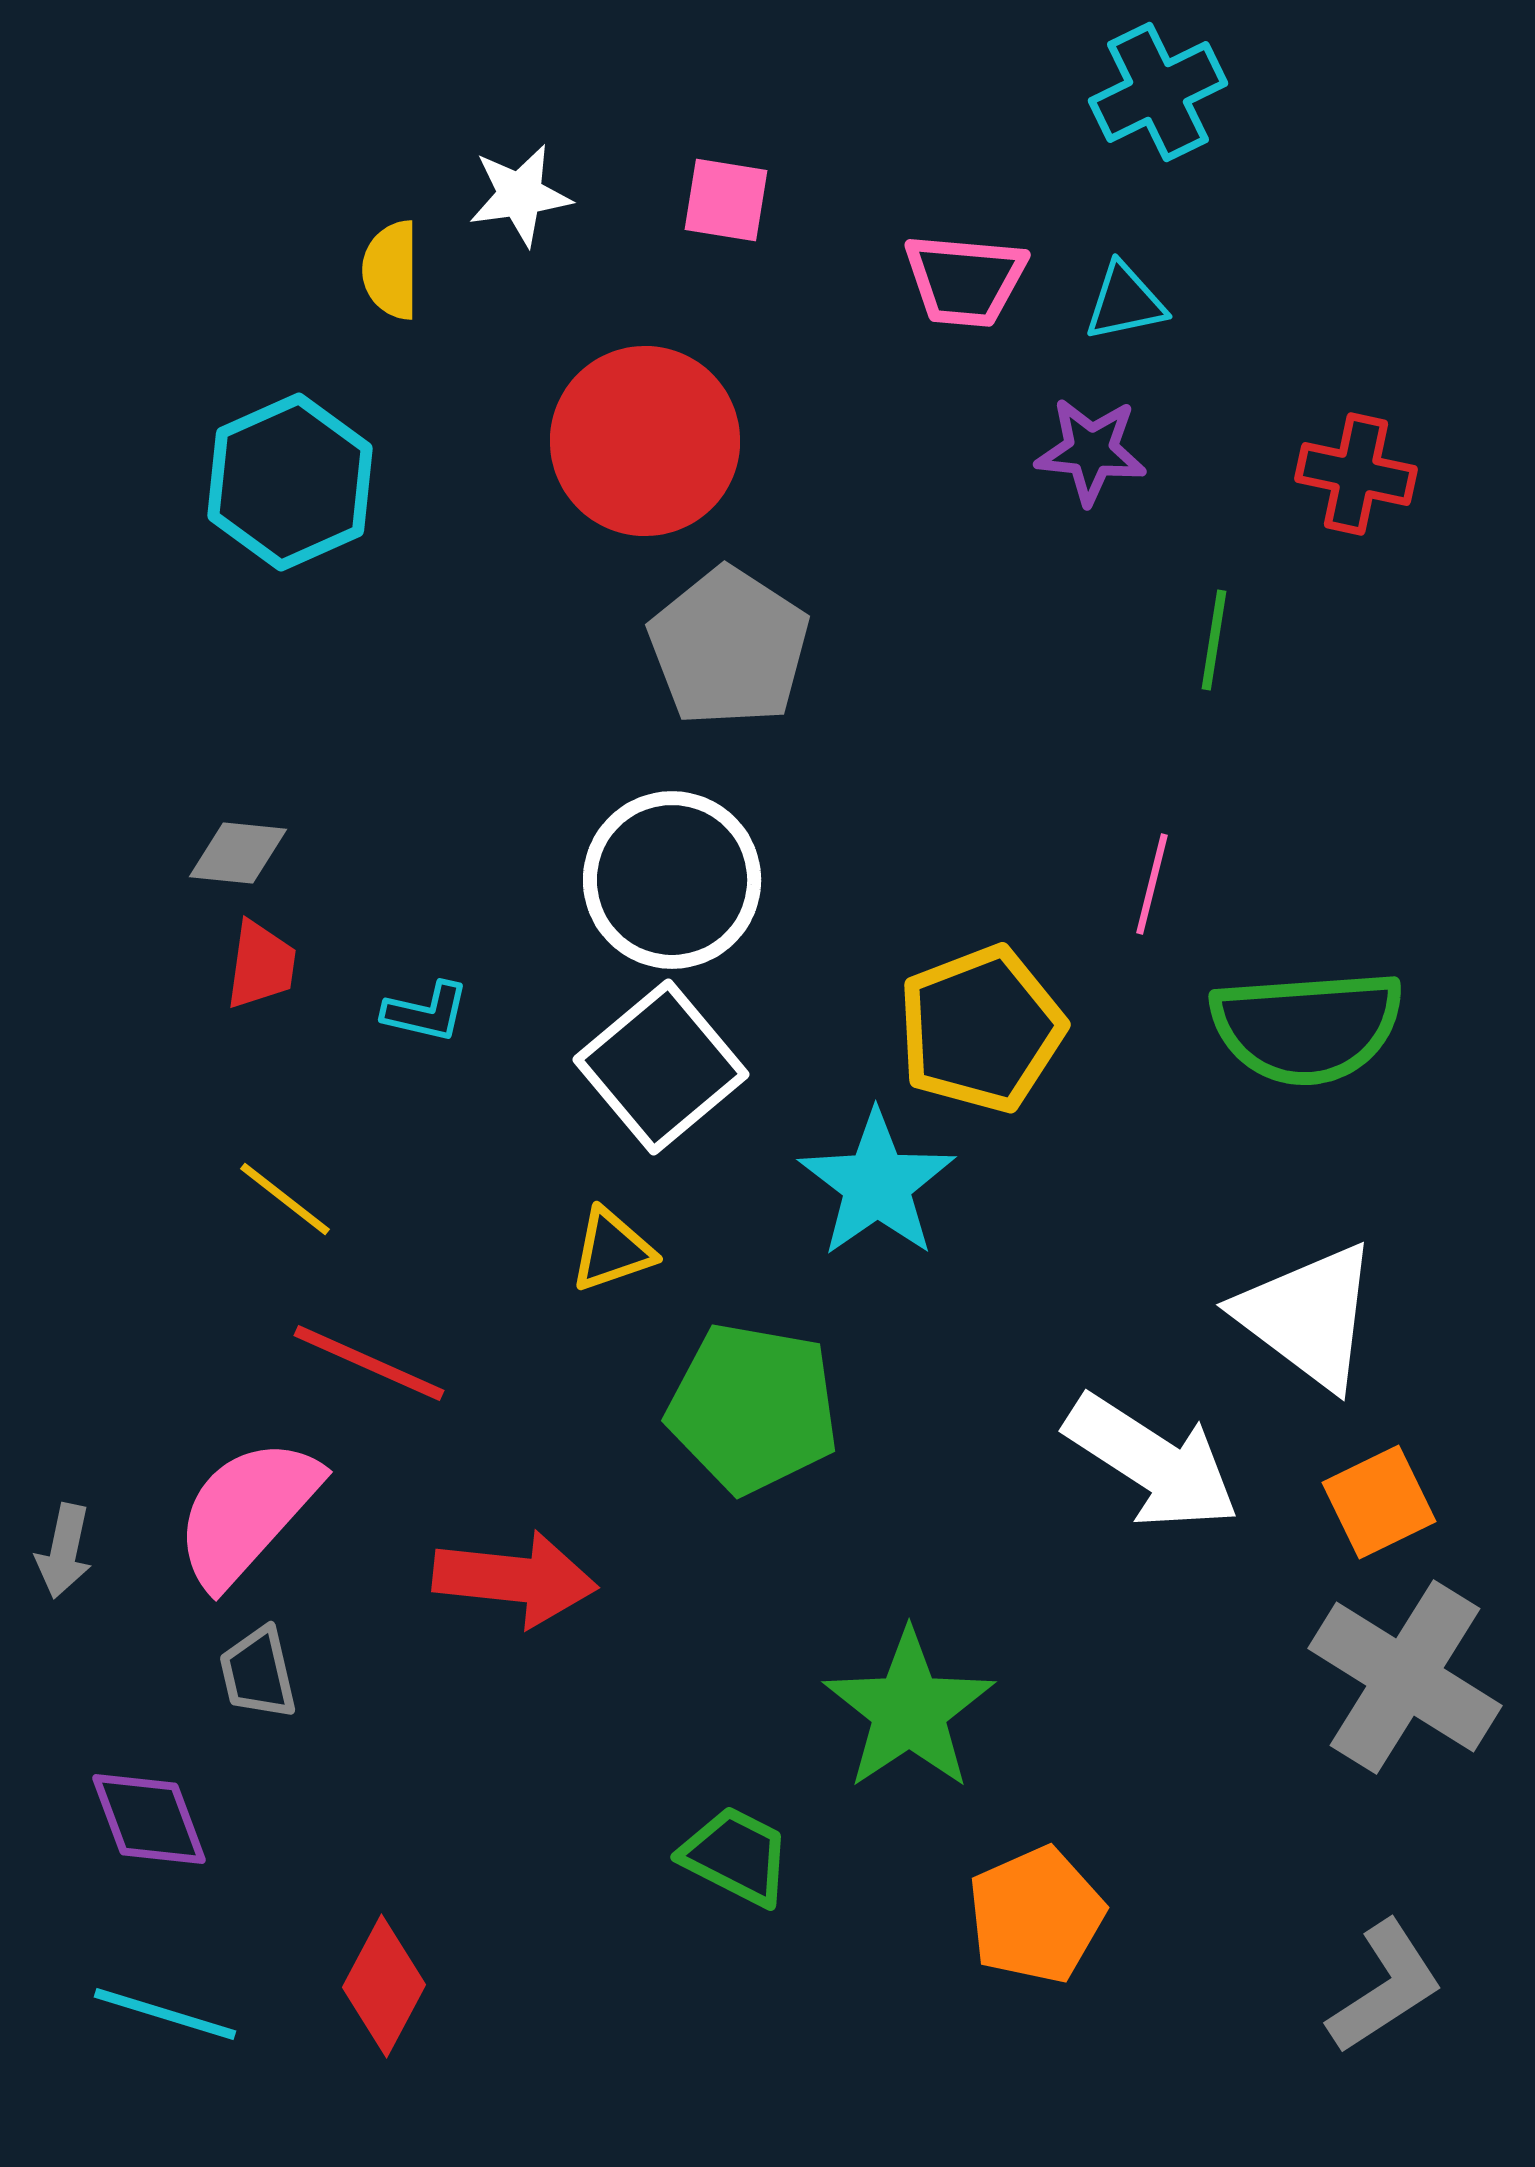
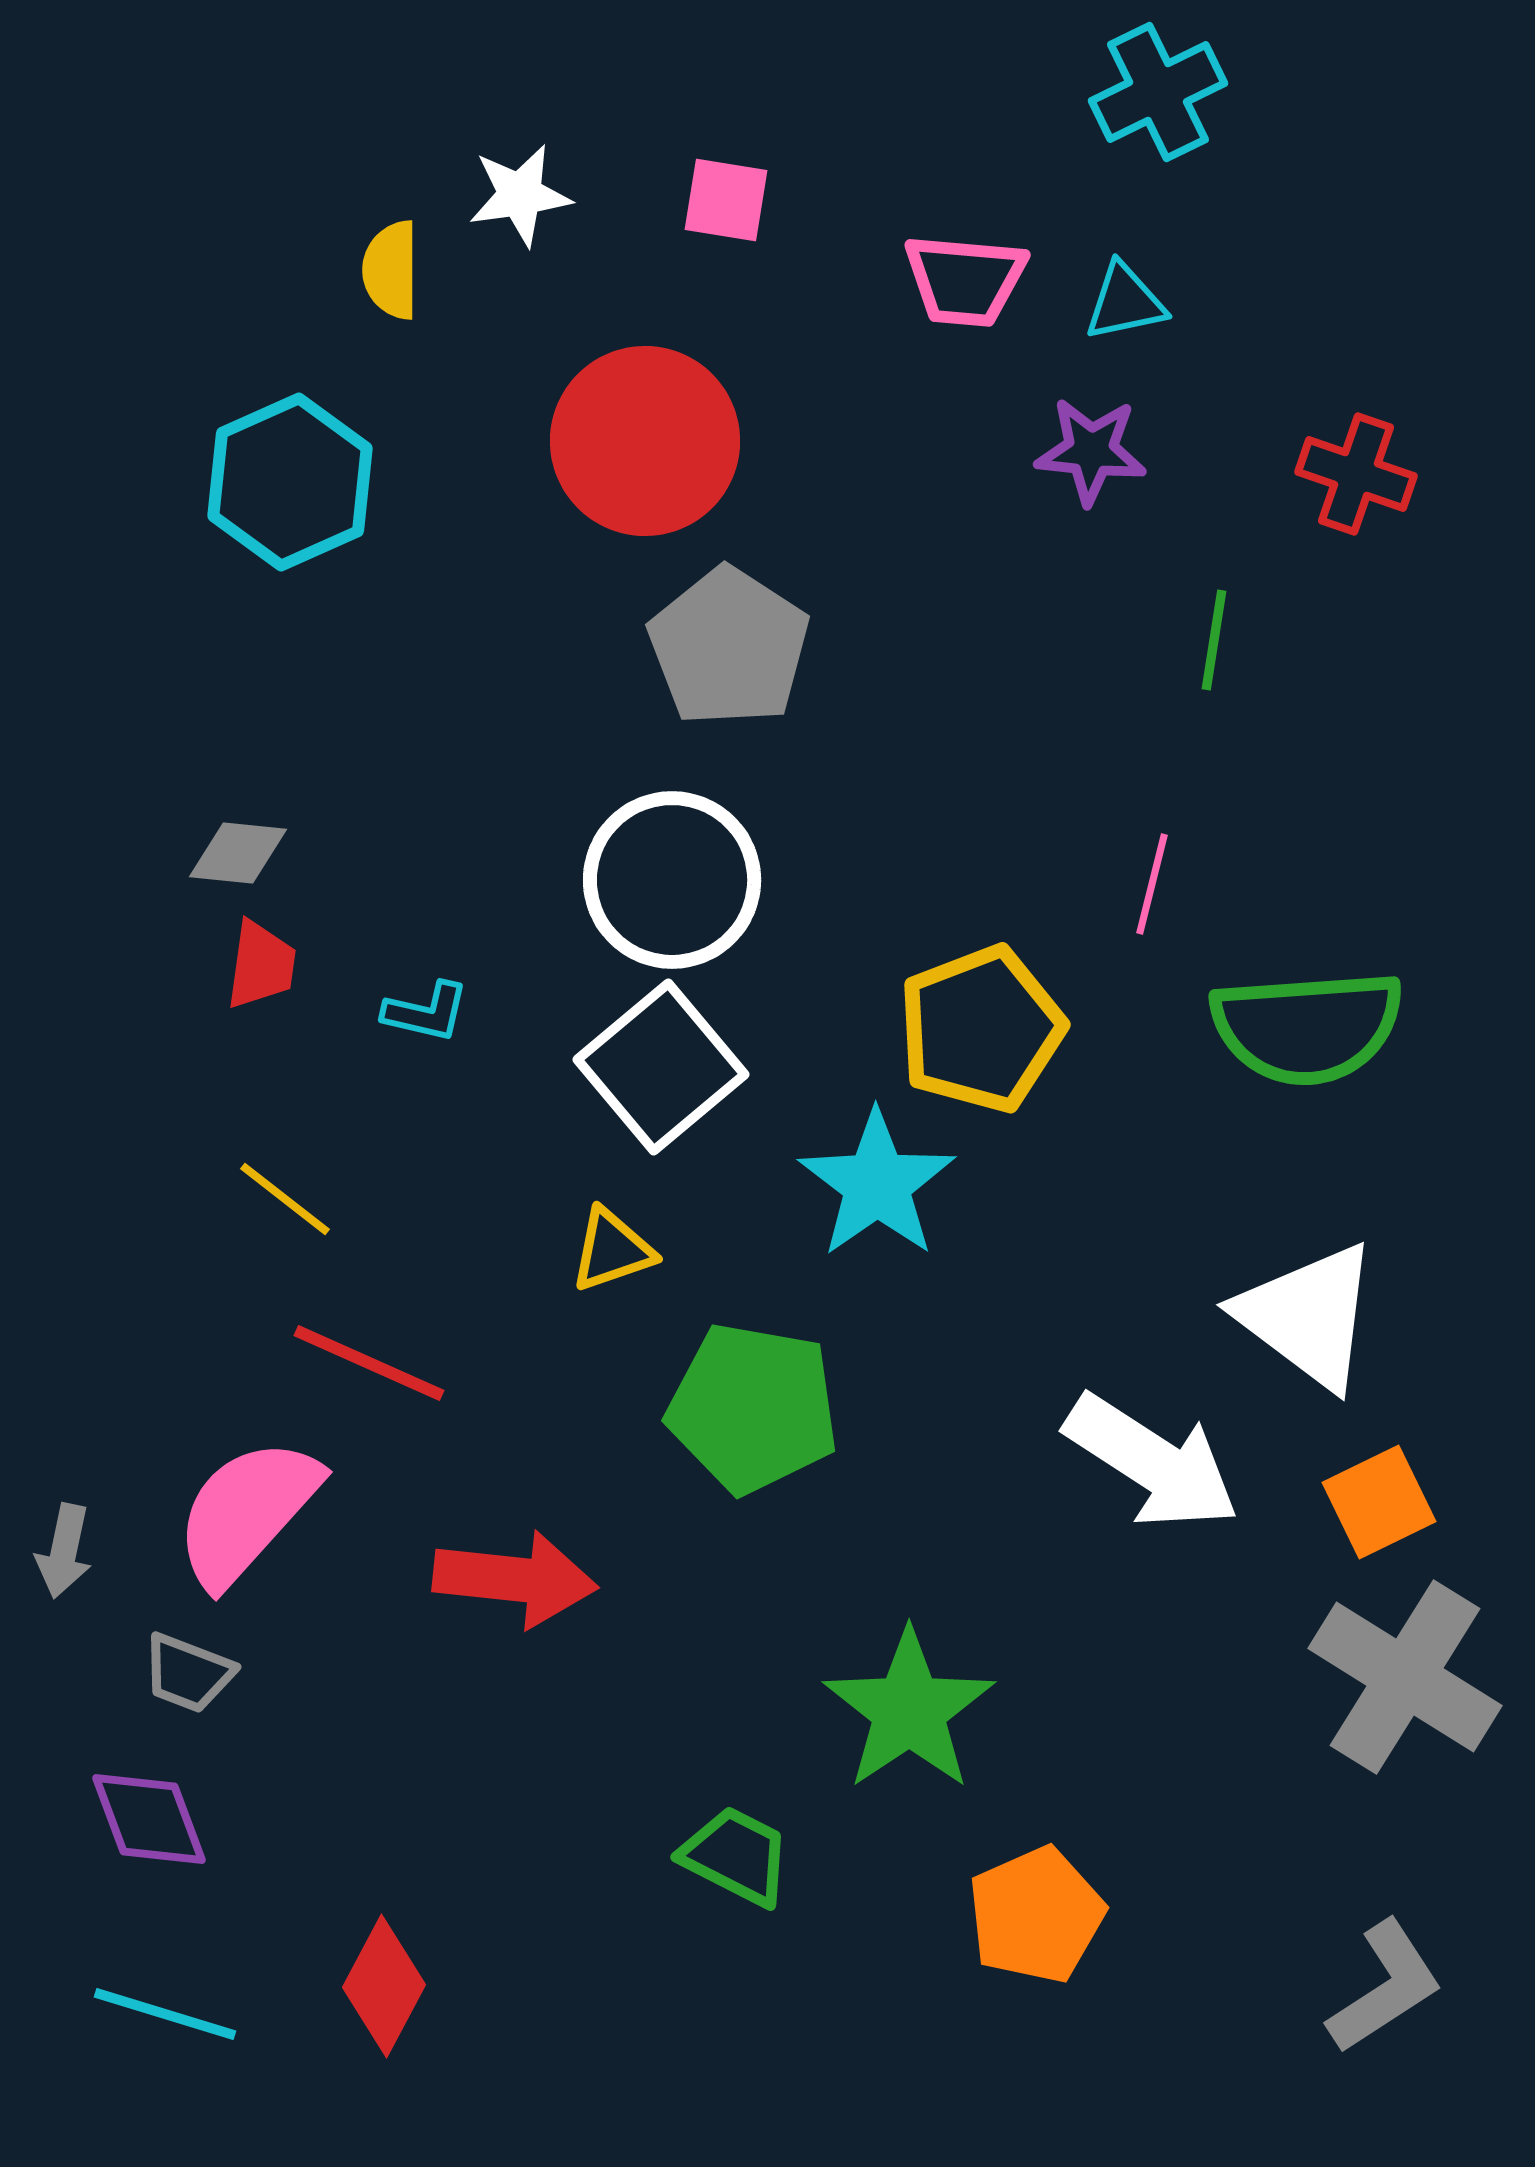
red cross: rotated 7 degrees clockwise
gray trapezoid: moved 70 px left; rotated 56 degrees counterclockwise
